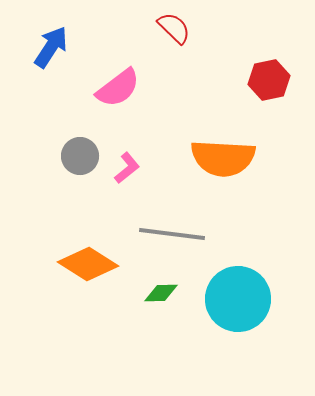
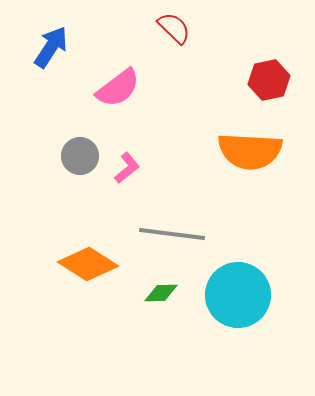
orange semicircle: moved 27 px right, 7 px up
cyan circle: moved 4 px up
